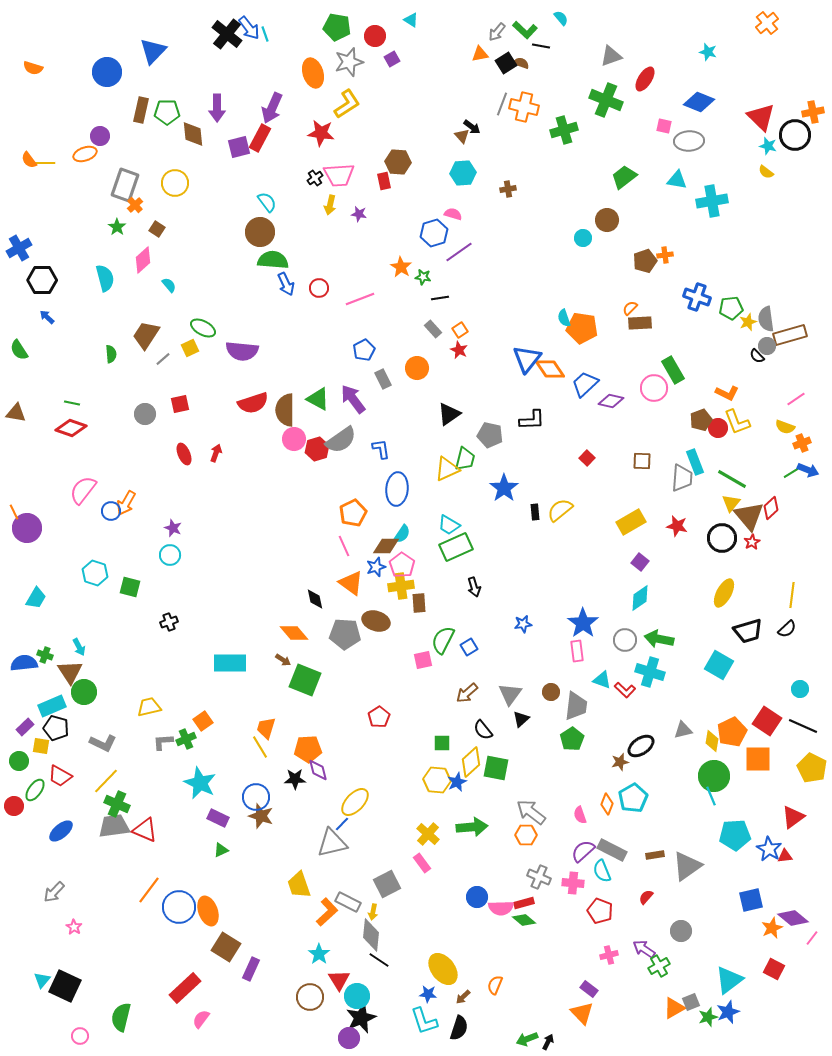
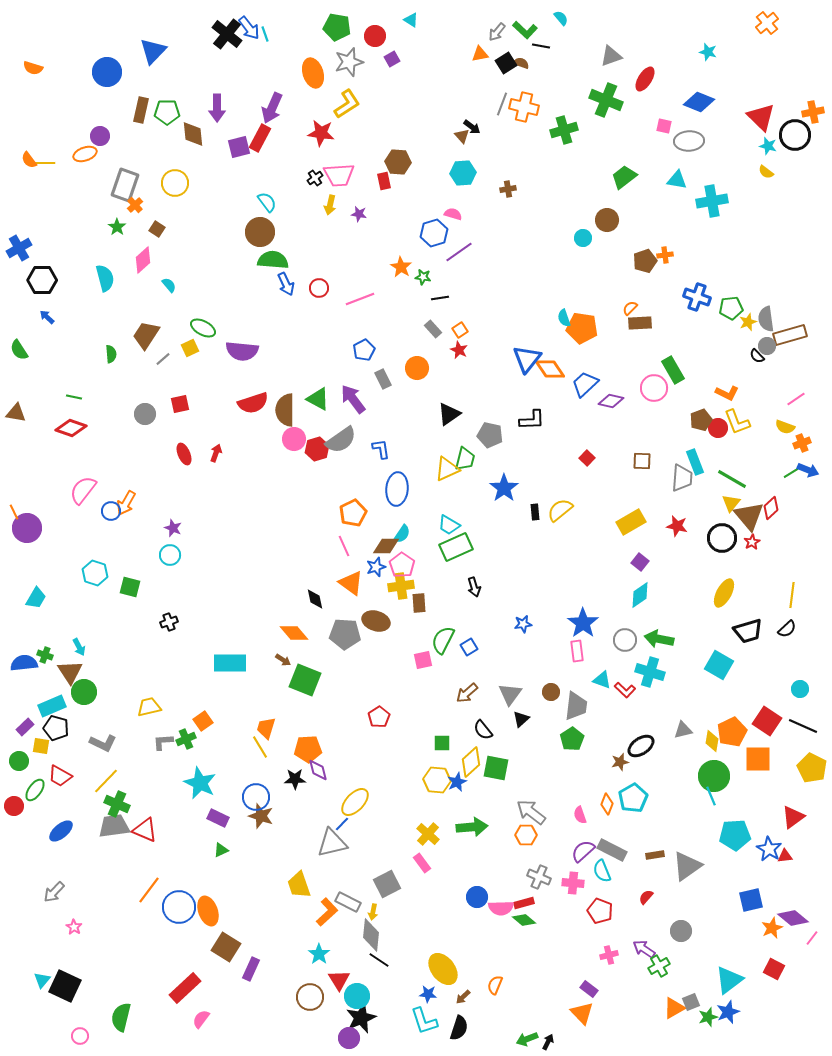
green line at (72, 403): moved 2 px right, 6 px up
cyan diamond at (640, 598): moved 3 px up
